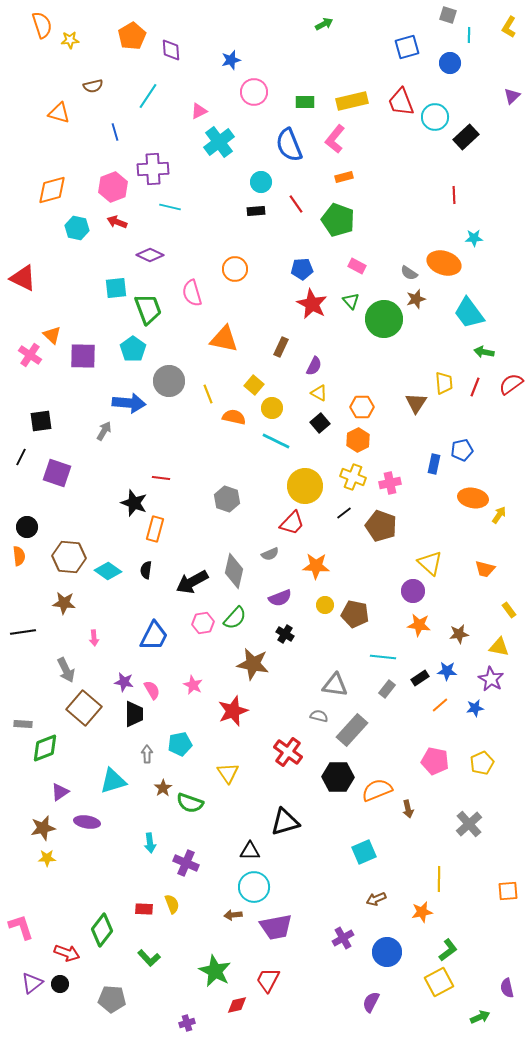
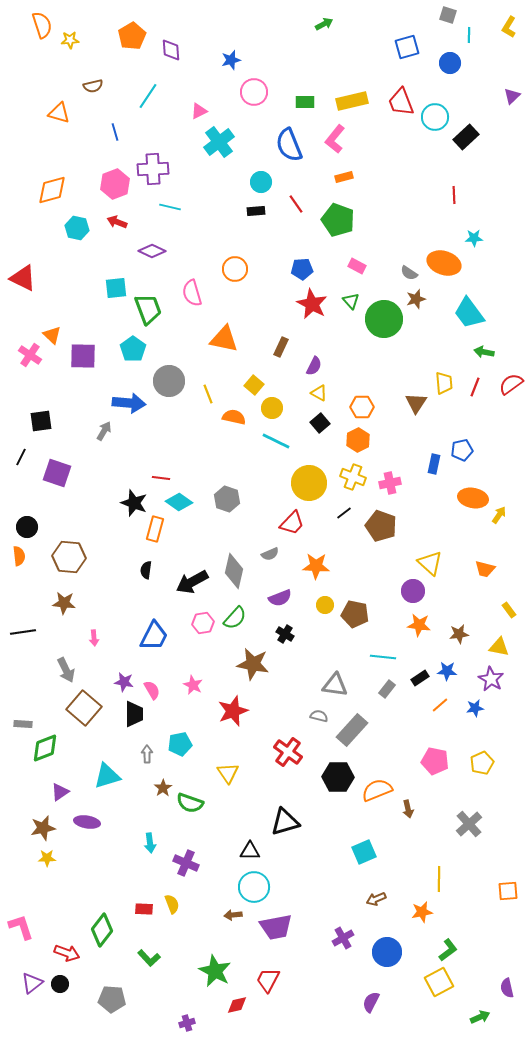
pink hexagon at (113, 187): moved 2 px right, 3 px up
purple diamond at (150, 255): moved 2 px right, 4 px up
yellow circle at (305, 486): moved 4 px right, 3 px up
cyan diamond at (108, 571): moved 71 px right, 69 px up
cyan triangle at (113, 781): moved 6 px left, 5 px up
